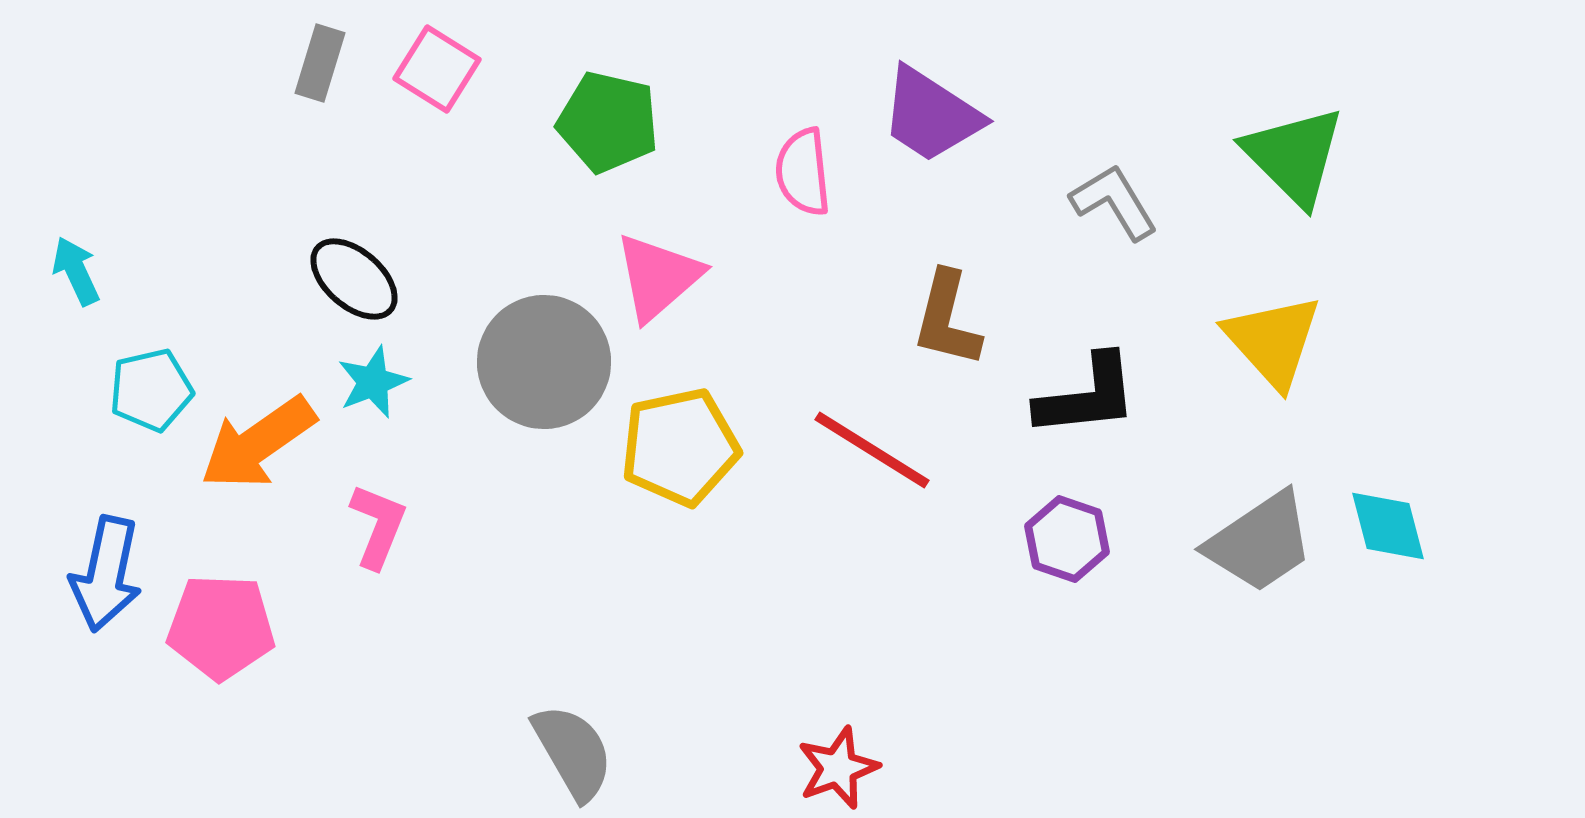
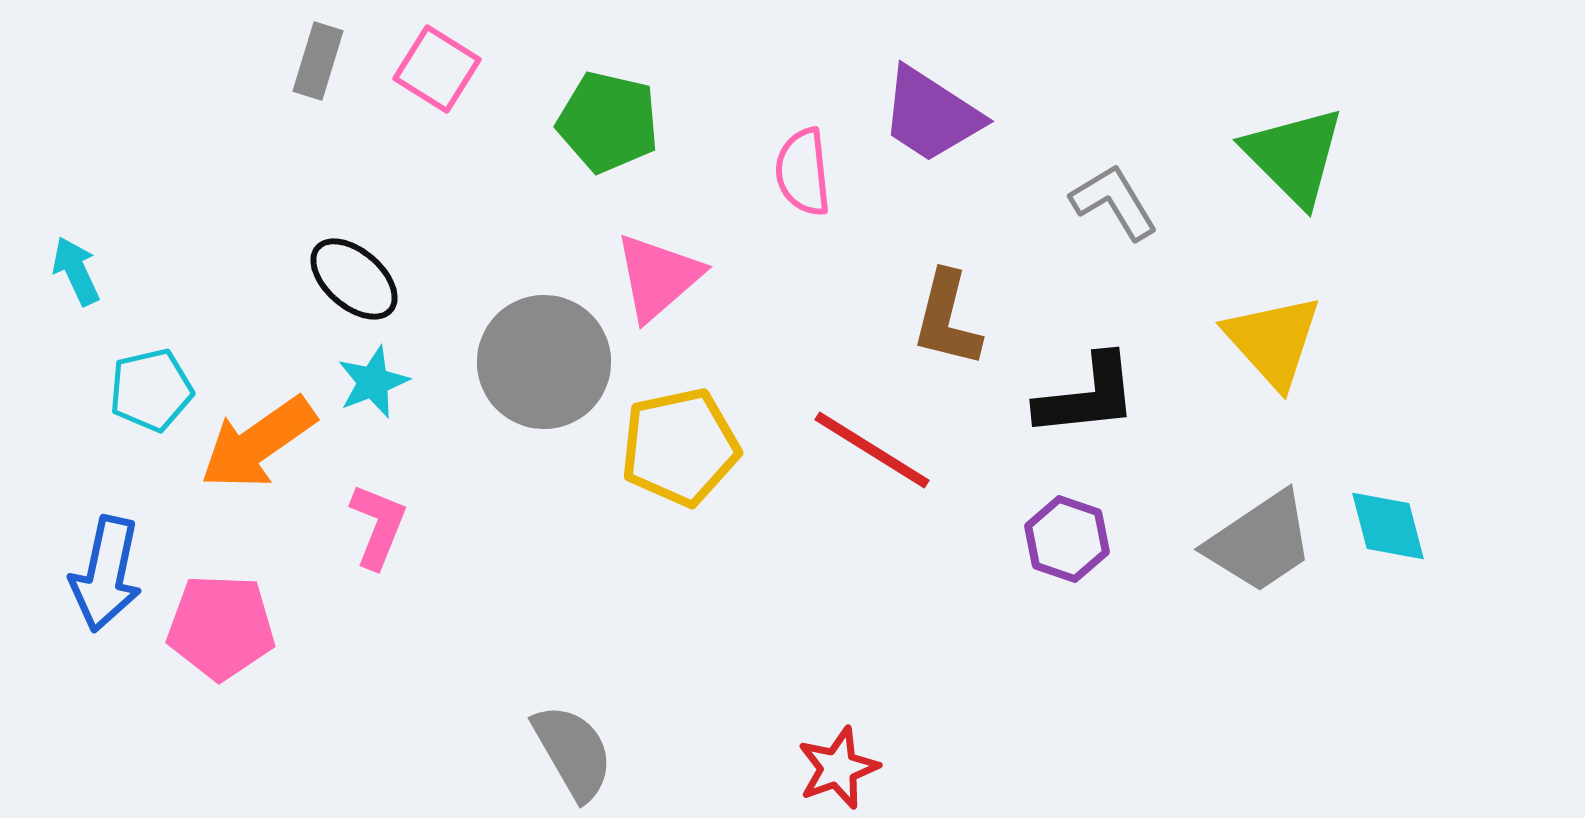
gray rectangle: moved 2 px left, 2 px up
